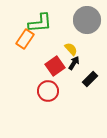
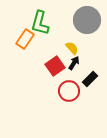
green L-shape: rotated 110 degrees clockwise
yellow semicircle: moved 1 px right, 1 px up
red circle: moved 21 px right
